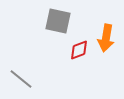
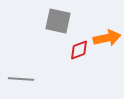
orange arrow: moved 1 px right; rotated 112 degrees counterclockwise
gray line: rotated 35 degrees counterclockwise
